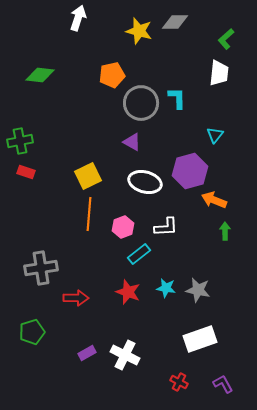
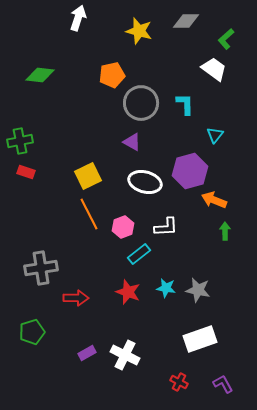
gray diamond: moved 11 px right, 1 px up
white trapezoid: moved 5 px left, 4 px up; rotated 60 degrees counterclockwise
cyan L-shape: moved 8 px right, 6 px down
orange line: rotated 32 degrees counterclockwise
